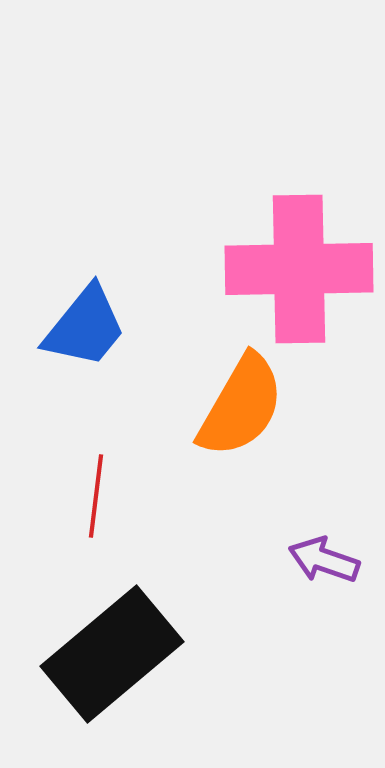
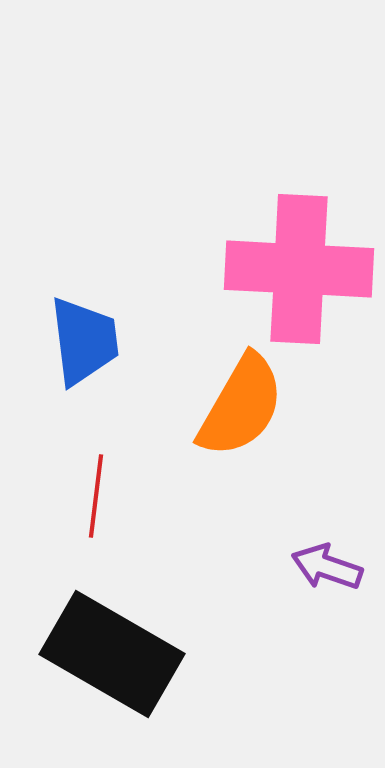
pink cross: rotated 4 degrees clockwise
blue trapezoid: moved 1 px left, 14 px down; rotated 46 degrees counterclockwise
purple arrow: moved 3 px right, 7 px down
black rectangle: rotated 70 degrees clockwise
